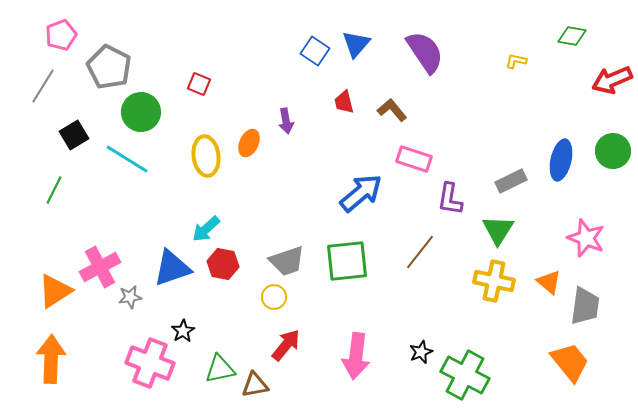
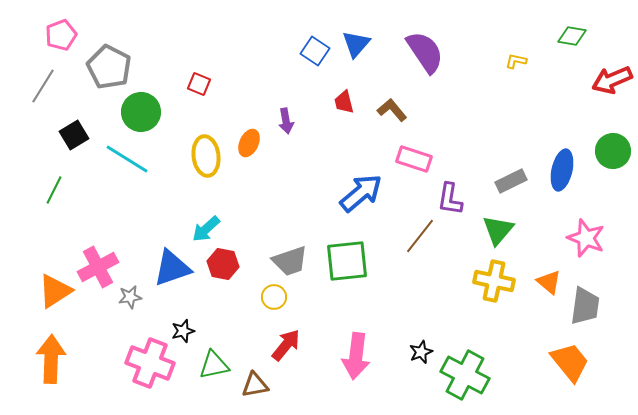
blue ellipse at (561, 160): moved 1 px right, 10 px down
green triangle at (498, 230): rotated 8 degrees clockwise
brown line at (420, 252): moved 16 px up
gray trapezoid at (287, 261): moved 3 px right
pink cross at (100, 267): moved 2 px left
black star at (183, 331): rotated 15 degrees clockwise
green triangle at (220, 369): moved 6 px left, 4 px up
